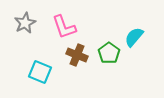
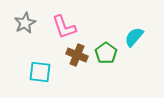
green pentagon: moved 3 px left
cyan square: rotated 15 degrees counterclockwise
